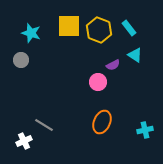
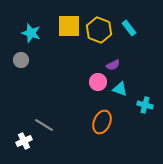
cyan triangle: moved 15 px left, 34 px down; rotated 14 degrees counterclockwise
cyan cross: moved 25 px up; rotated 28 degrees clockwise
